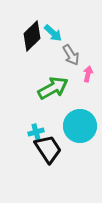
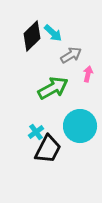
gray arrow: rotated 90 degrees counterclockwise
cyan cross: rotated 21 degrees counterclockwise
black trapezoid: rotated 60 degrees clockwise
